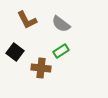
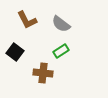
brown cross: moved 2 px right, 5 px down
